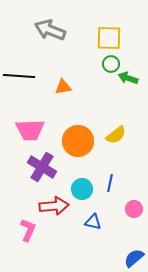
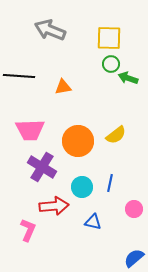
cyan circle: moved 2 px up
